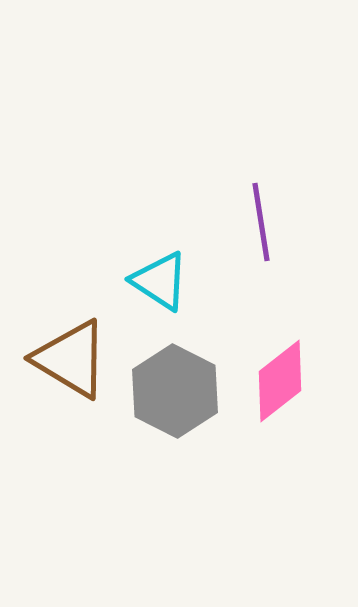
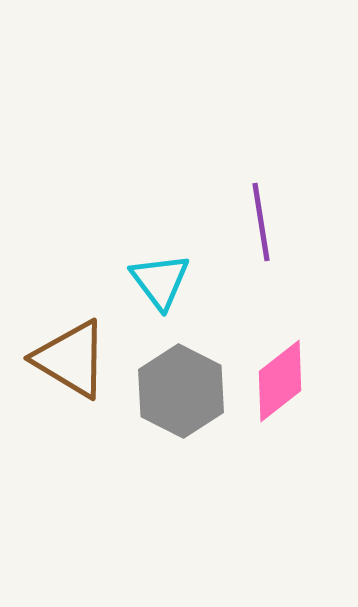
cyan triangle: rotated 20 degrees clockwise
gray hexagon: moved 6 px right
